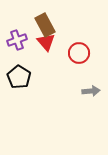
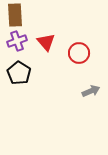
brown rectangle: moved 30 px left, 10 px up; rotated 25 degrees clockwise
purple cross: moved 1 px down
black pentagon: moved 4 px up
gray arrow: rotated 18 degrees counterclockwise
